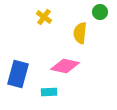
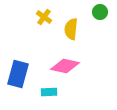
yellow semicircle: moved 9 px left, 4 px up
